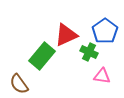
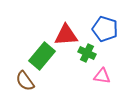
blue pentagon: moved 2 px up; rotated 20 degrees counterclockwise
red triangle: rotated 20 degrees clockwise
green cross: moved 2 px left, 1 px down
brown semicircle: moved 6 px right, 3 px up
